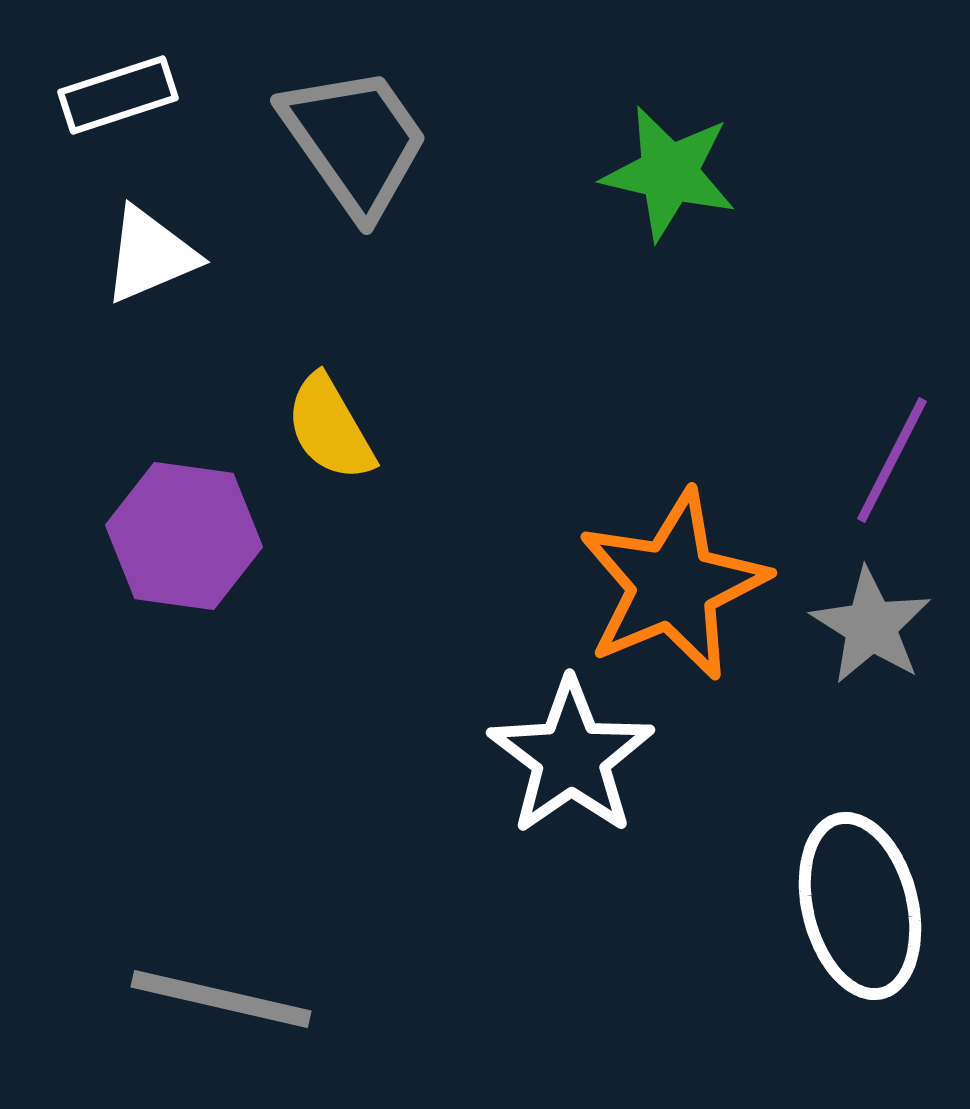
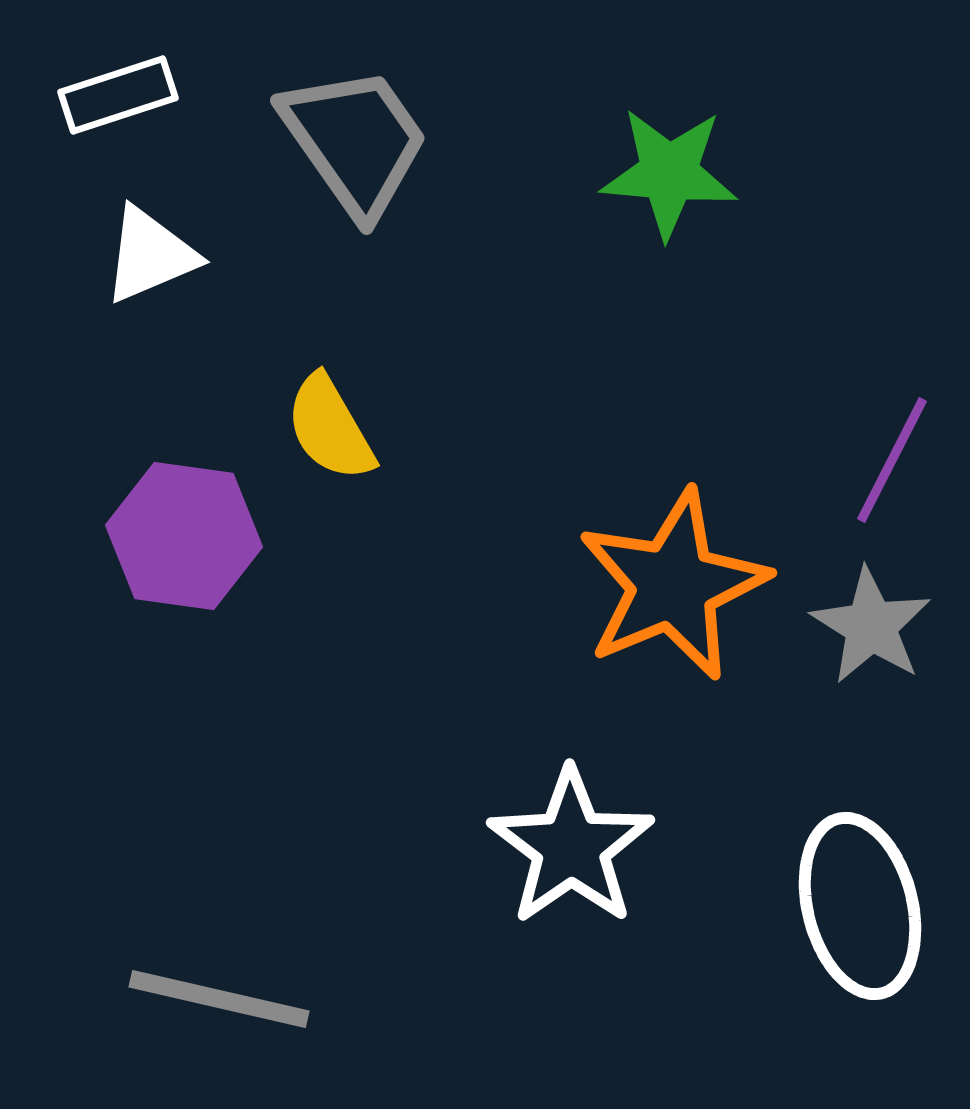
green star: rotated 8 degrees counterclockwise
white star: moved 90 px down
gray line: moved 2 px left
